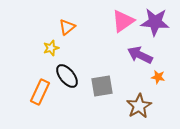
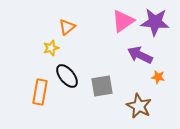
orange rectangle: rotated 15 degrees counterclockwise
brown star: rotated 15 degrees counterclockwise
